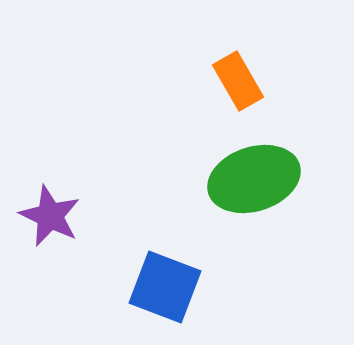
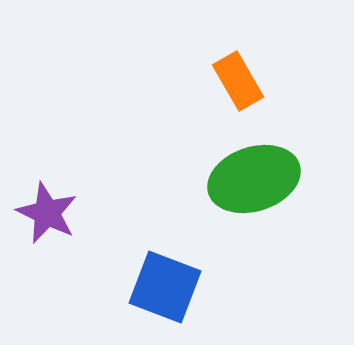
purple star: moved 3 px left, 3 px up
